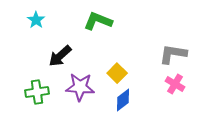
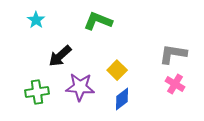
yellow square: moved 3 px up
blue diamond: moved 1 px left, 1 px up
